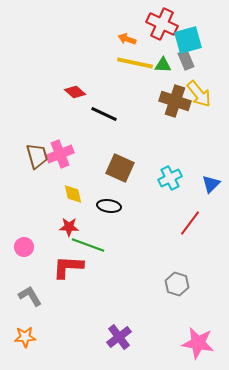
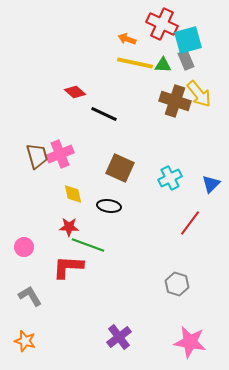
orange star: moved 4 px down; rotated 20 degrees clockwise
pink star: moved 8 px left, 1 px up
